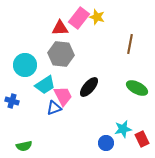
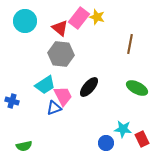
red triangle: rotated 42 degrees clockwise
cyan circle: moved 44 px up
cyan star: rotated 18 degrees clockwise
